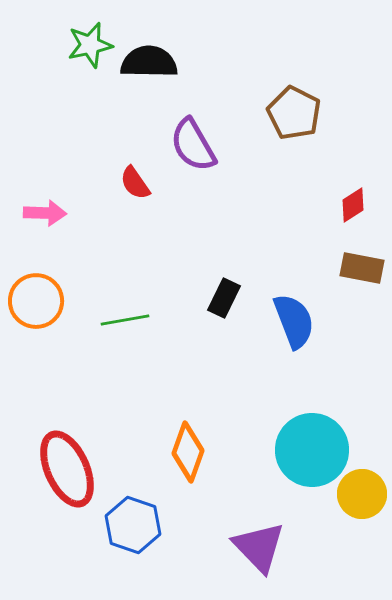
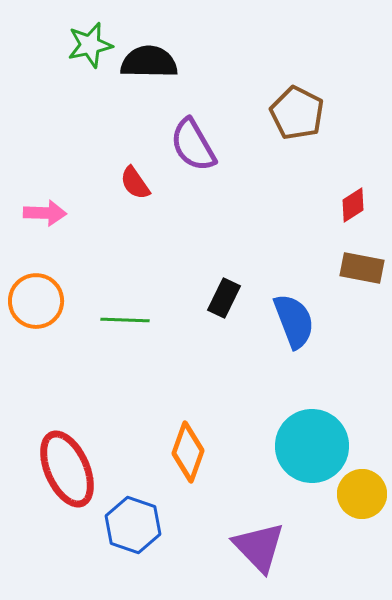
brown pentagon: moved 3 px right
green line: rotated 12 degrees clockwise
cyan circle: moved 4 px up
